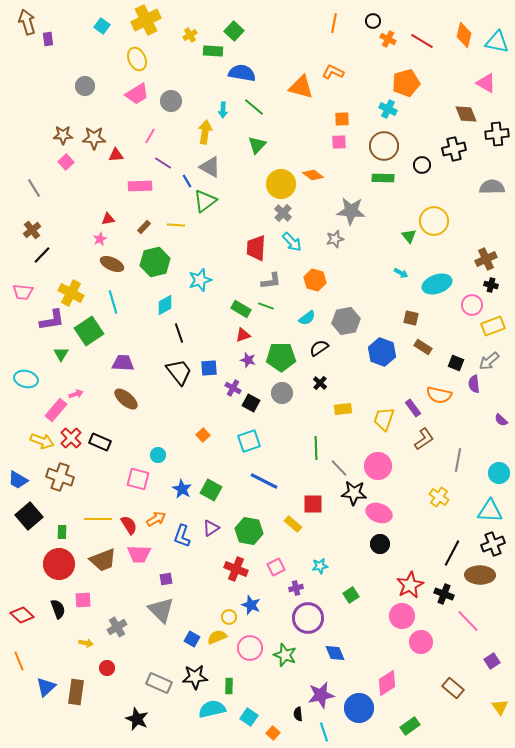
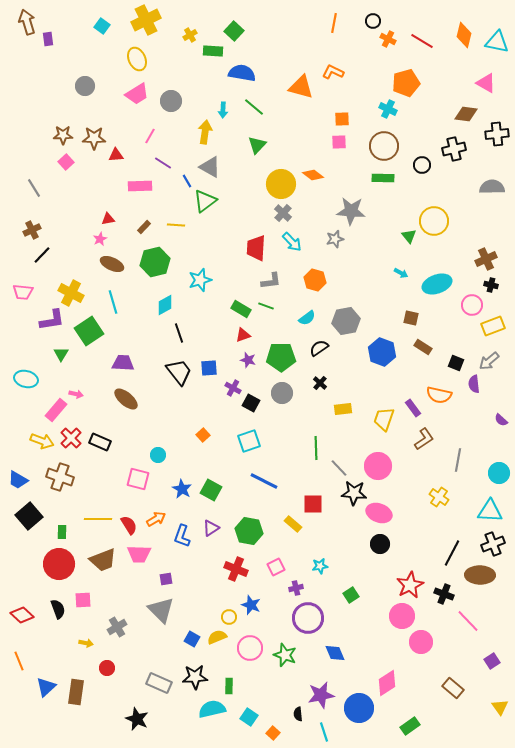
brown diamond at (466, 114): rotated 60 degrees counterclockwise
brown cross at (32, 230): rotated 12 degrees clockwise
pink arrow at (76, 394): rotated 32 degrees clockwise
